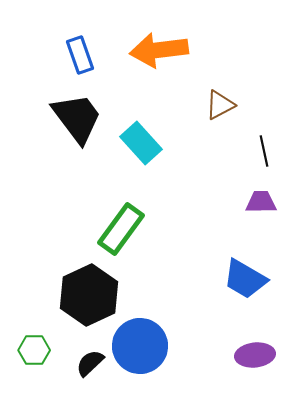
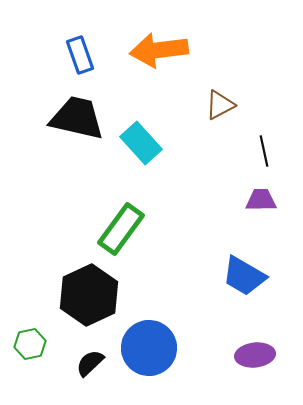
black trapezoid: rotated 40 degrees counterclockwise
purple trapezoid: moved 2 px up
blue trapezoid: moved 1 px left, 3 px up
blue circle: moved 9 px right, 2 px down
green hexagon: moved 4 px left, 6 px up; rotated 12 degrees counterclockwise
